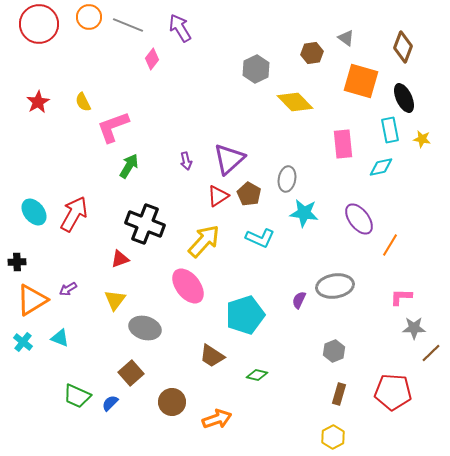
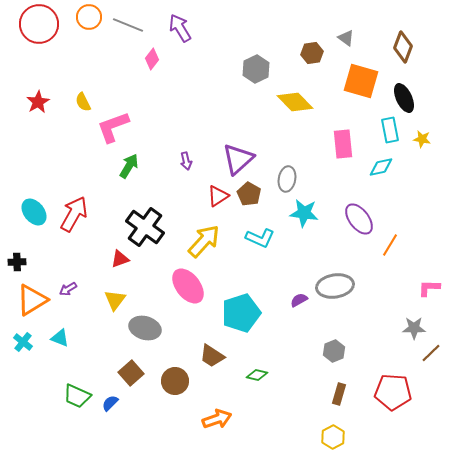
purple triangle at (229, 159): moved 9 px right
black cross at (145, 224): moved 3 px down; rotated 15 degrees clockwise
pink L-shape at (401, 297): moved 28 px right, 9 px up
purple semicircle at (299, 300): rotated 36 degrees clockwise
cyan pentagon at (245, 315): moved 4 px left, 2 px up
brown circle at (172, 402): moved 3 px right, 21 px up
